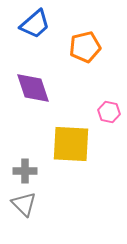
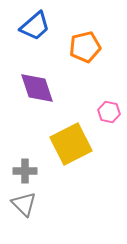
blue trapezoid: moved 2 px down
purple diamond: moved 4 px right
yellow square: rotated 30 degrees counterclockwise
